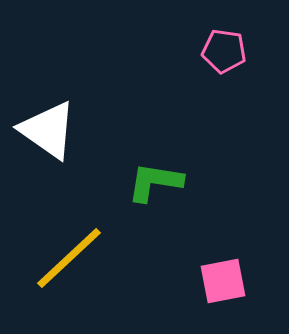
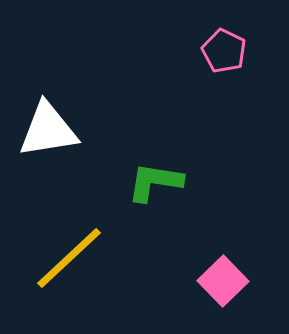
pink pentagon: rotated 18 degrees clockwise
white triangle: rotated 44 degrees counterclockwise
pink square: rotated 33 degrees counterclockwise
